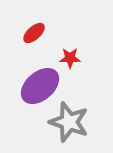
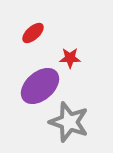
red ellipse: moved 1 px left
